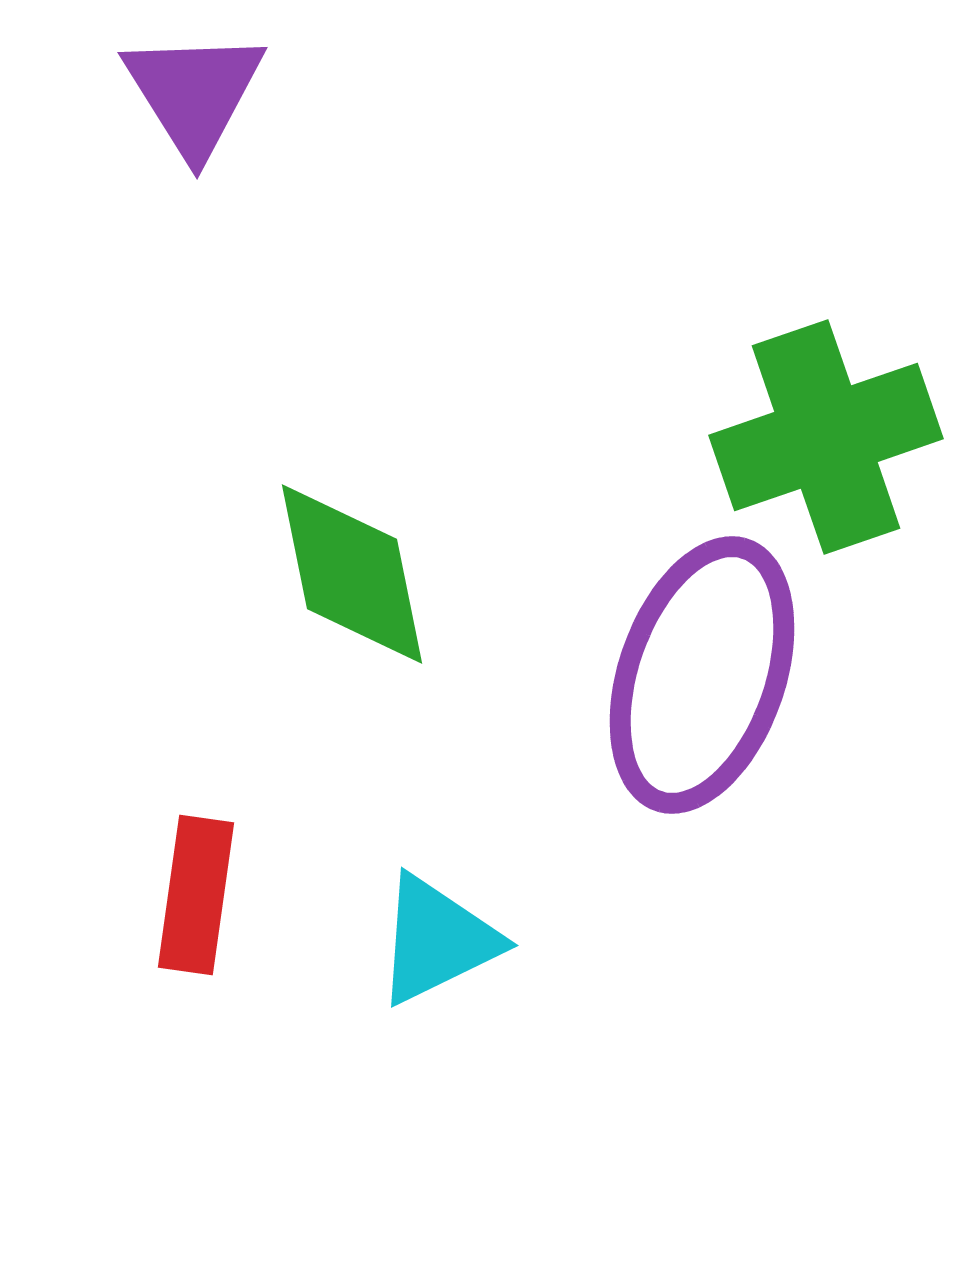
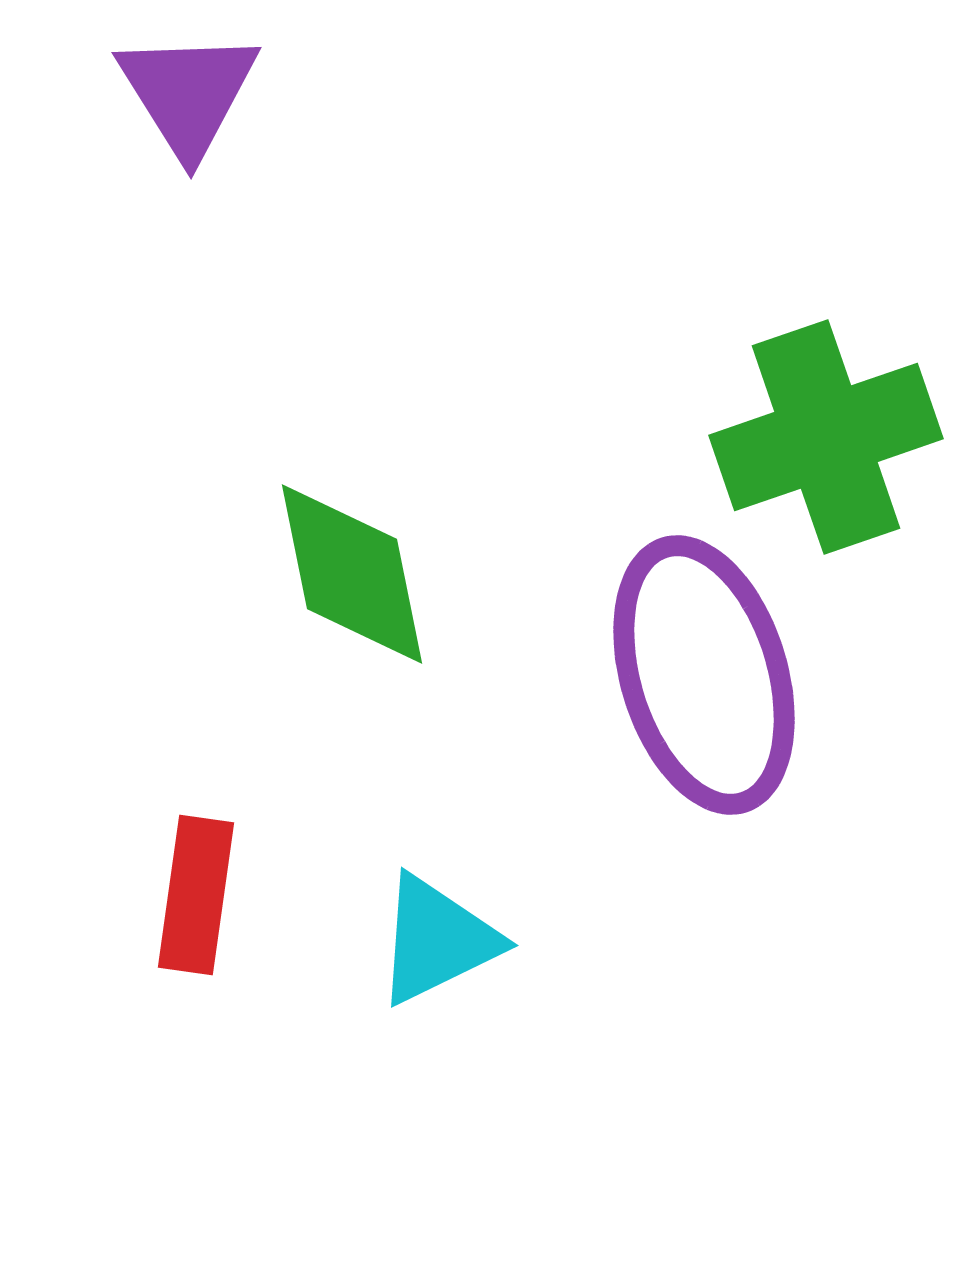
purple triangle: moved 6 px left
purple ellipse: moved 2 px right; rotated 36 degrees counterclockwise
